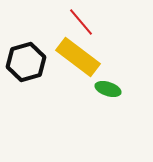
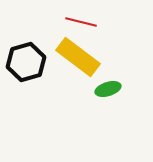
red line: rotated 36 degrees counterclockwise
green ellipse: rotated 35 degrees counterclockwise
